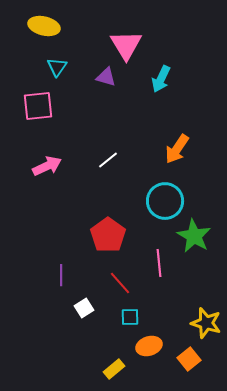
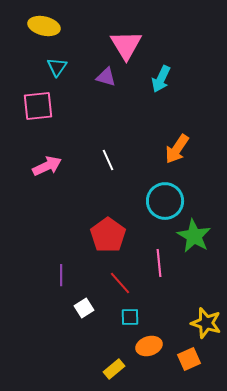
white line: rotated 75 degrees counterclockwise
orange square: rotated 15 degrees clockwise
